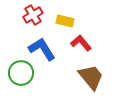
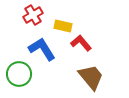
yellow rectangle: moved 2 px left, 5 px down
green circle: moved 2 px left, 1 px down
